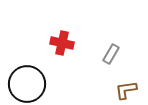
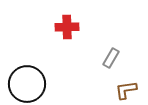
red cross: moved 5 px right, 16 px up; rotated 15 degrees counterclockwise
gray rectangle: moved 4 px down
